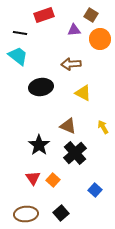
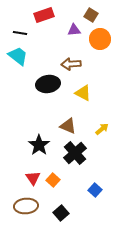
black ellipse: moved 7 px right, 3 px up
yellow arrow: moved 1 px left, 2 px down; rotated 80 degrees clockwise
brown ellipse: moved 8 px up
